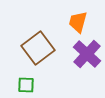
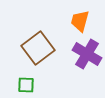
orange trapezoid: moved 2 px right, 1 px up
purple cross: rotated 12 degrees counterclockwise
